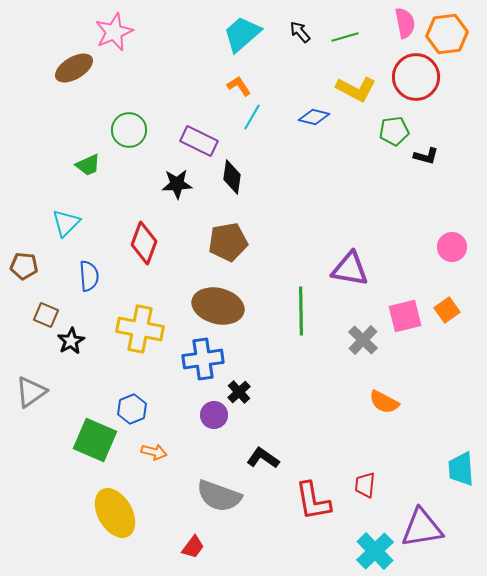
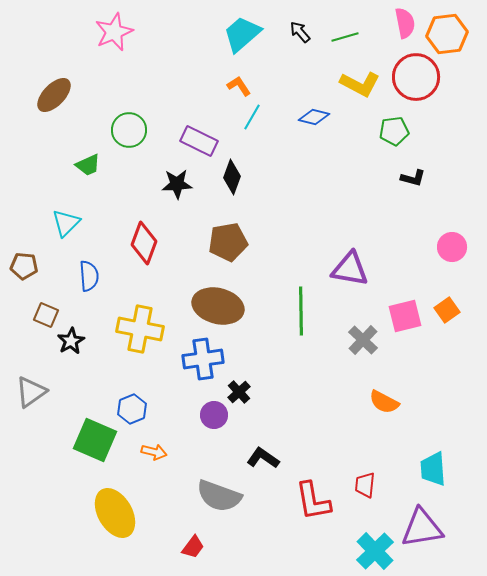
brown ellipse at (74, 68): moved 20 px left, 27 px down; rotated 15 degrees counterclockwise
yellow L-shape at (356, 89): moved 4 px right, 5 px up
black L-shape at (426, 156): moved 13 px left, 22 px down
black diamond at (232, 177): rotated 12 degrees clockwise
cyan trapezoid at (461, 469): moved 28 px left
